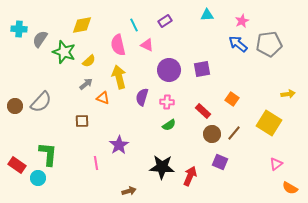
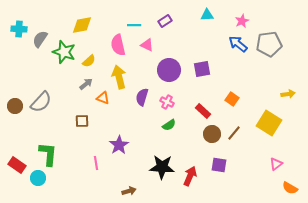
cyan line at (134, 25): rotated 64 degrees counterclockwise
pink cross at (167, 102): rotated 24 degrees clockwise
purple square at (220, 162): moved 1 px left, 3 px down; rotated 14 degrees counterclockwise
